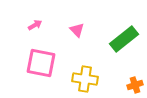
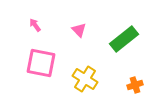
pink arrow: rotated 96 degrees counterclockwise
pink triangle: moved 2 px right
yellow cross: rotated 25 degrees clockwise
